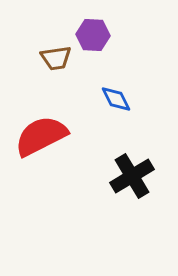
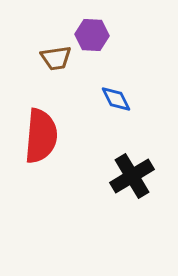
purple hexagon: moved 1 px left
red semicircle: rotated 122 degrees clockwise
